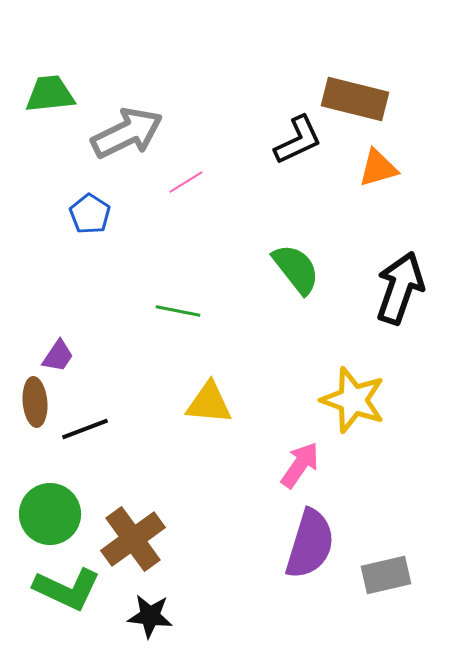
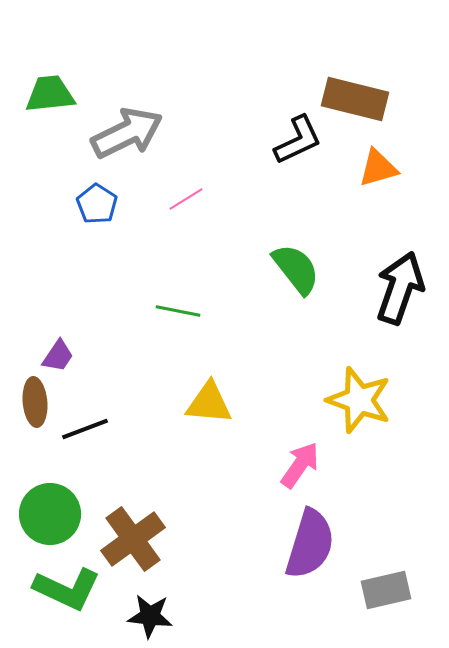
pink line: moved 17 px down
blue pentagon: moved 7 px right, 10 px up
yellow star: moved 6 px right
gray rectangle: moved 15 px down
